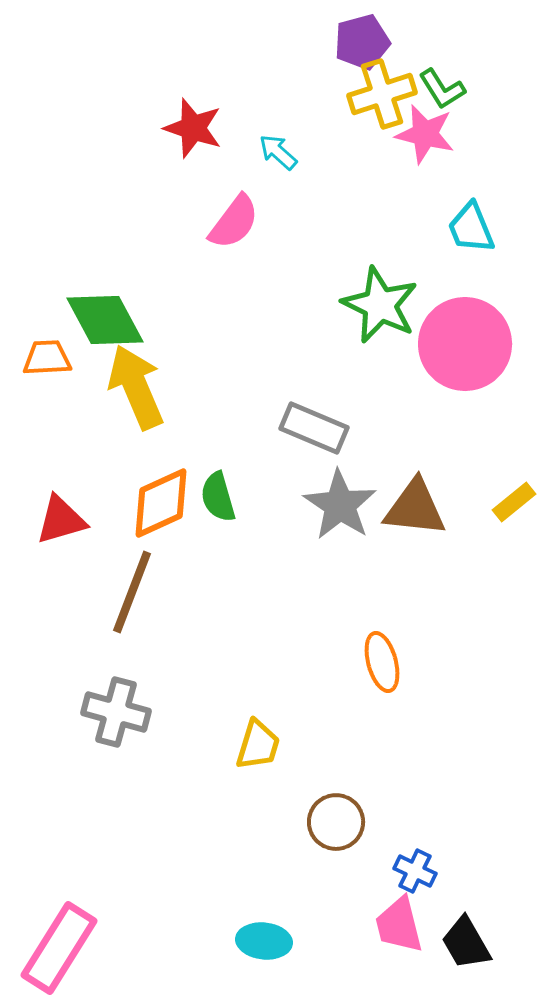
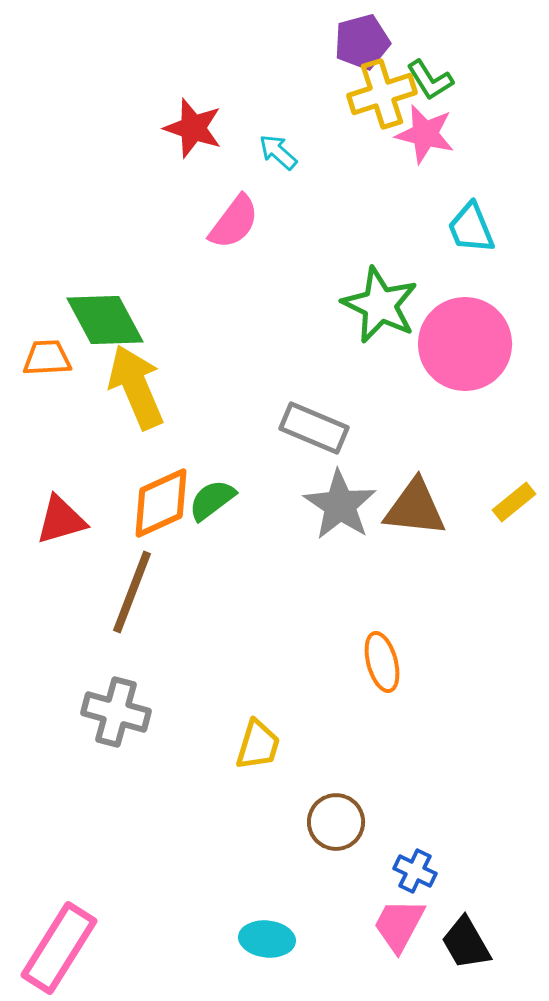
green L-shape: moved 12 px left, 9 px up
green semicircle: moved 6 px left, 3 px down; rotated 69 degrees clockwise
pink trapezoid: rotated 42 degrees clockwise
cyan ellipse: moved 3 px right, 2 px up
